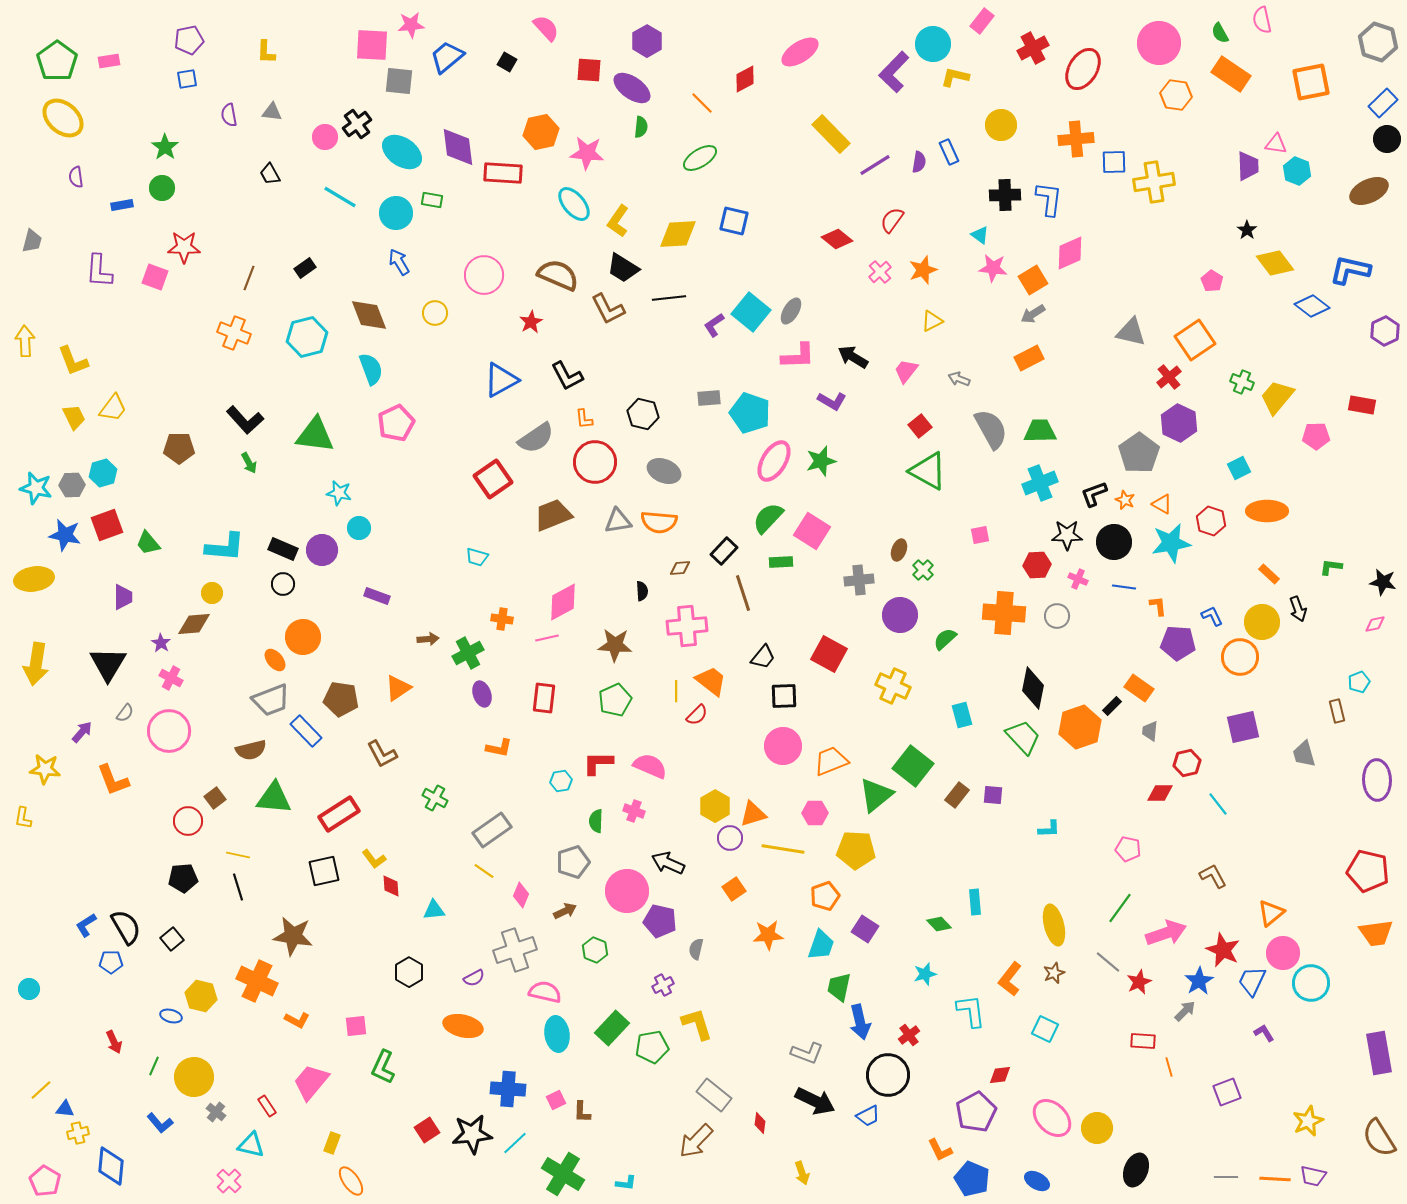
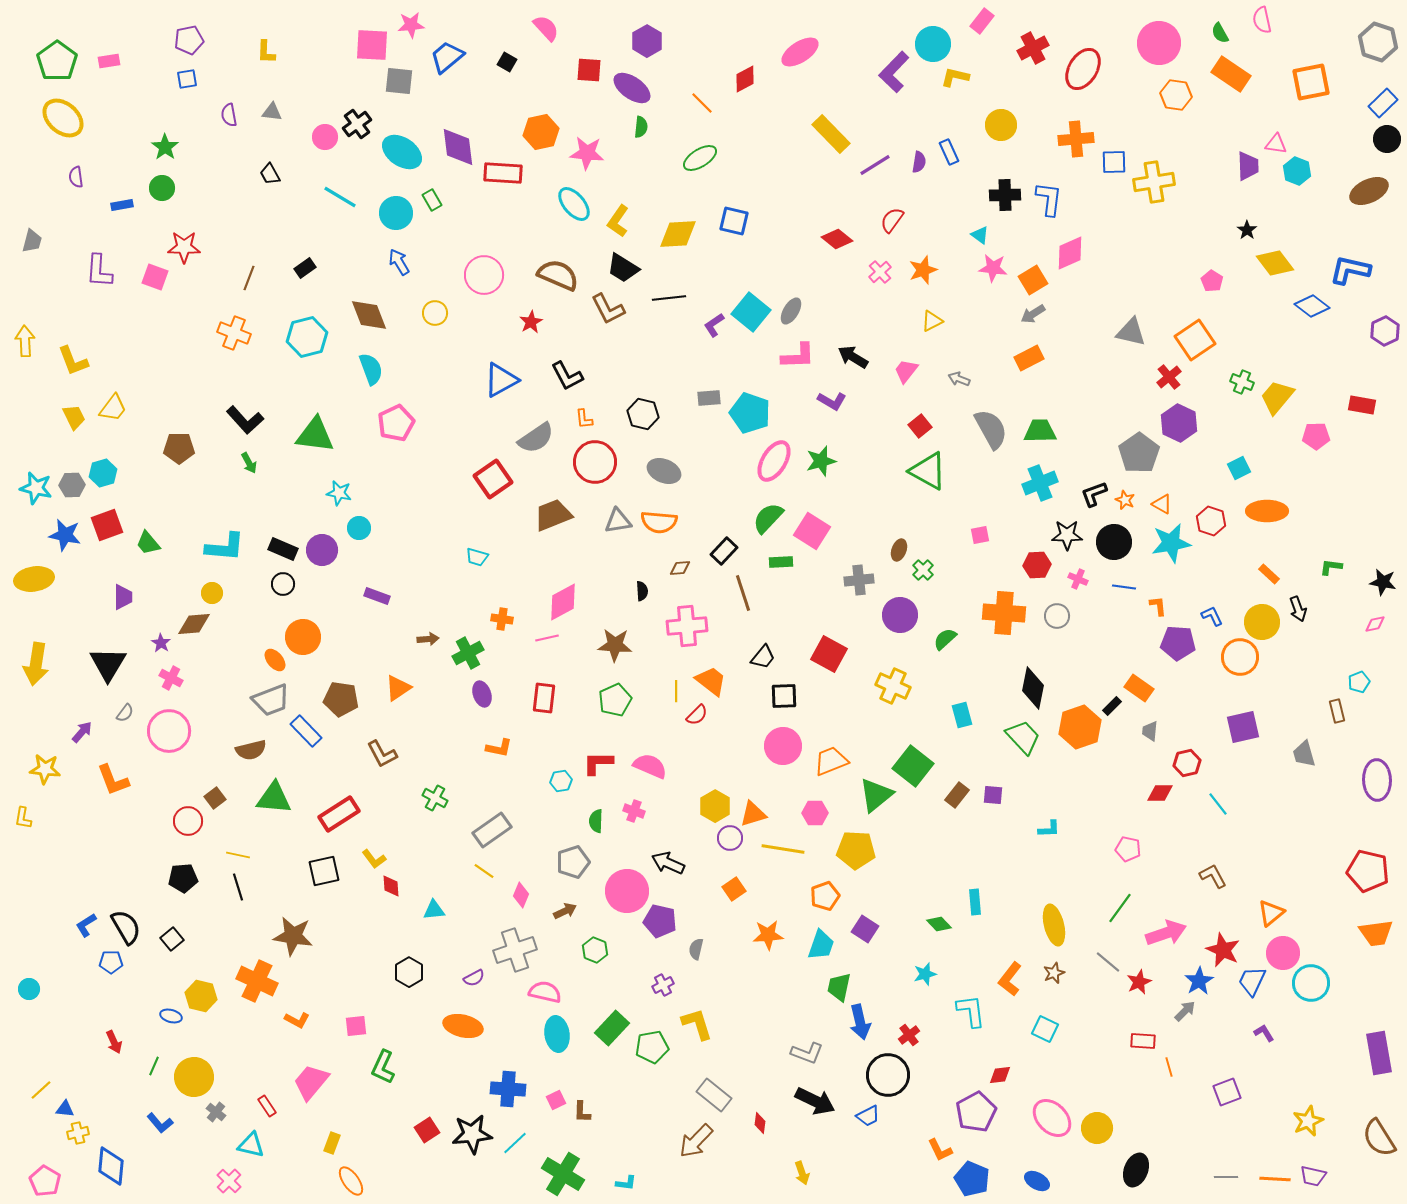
green rectangle at (432, 200): rotated 50 degrees clockwise
